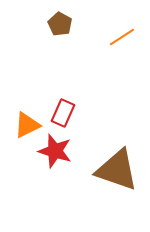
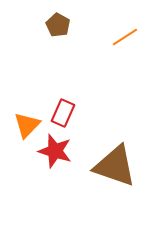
brown pentagon: moved 2 px left, 1 px down
orange line: moved 3 px right
orange triangle: rotated 20 degrees counterclockwise
brown triangle: moved 2 px left, 4 px up
